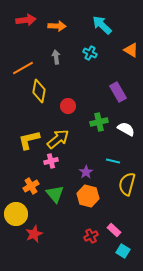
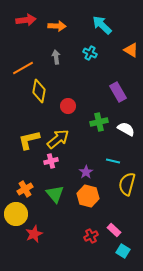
orange cross: moved 6 px left, 3 px down
